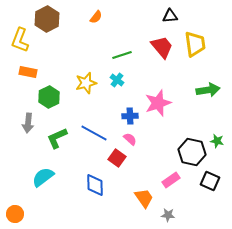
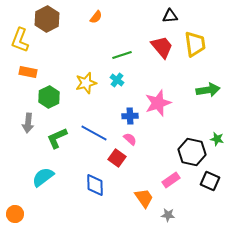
green star: moved 2 px up
